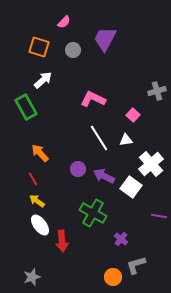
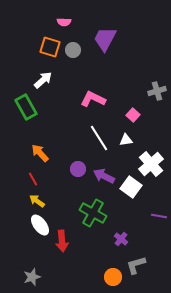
pink semicircle: rotated 48 degrees clockwise
orange square: moved 11 px right
